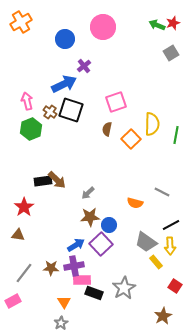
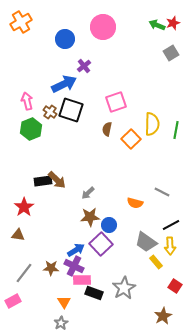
green line at (176, 135): moved 5 px up
blue arrow at (76, 245): moved 5 px down
purple cross at (74, 266): rotated 36 degrees clockwise
